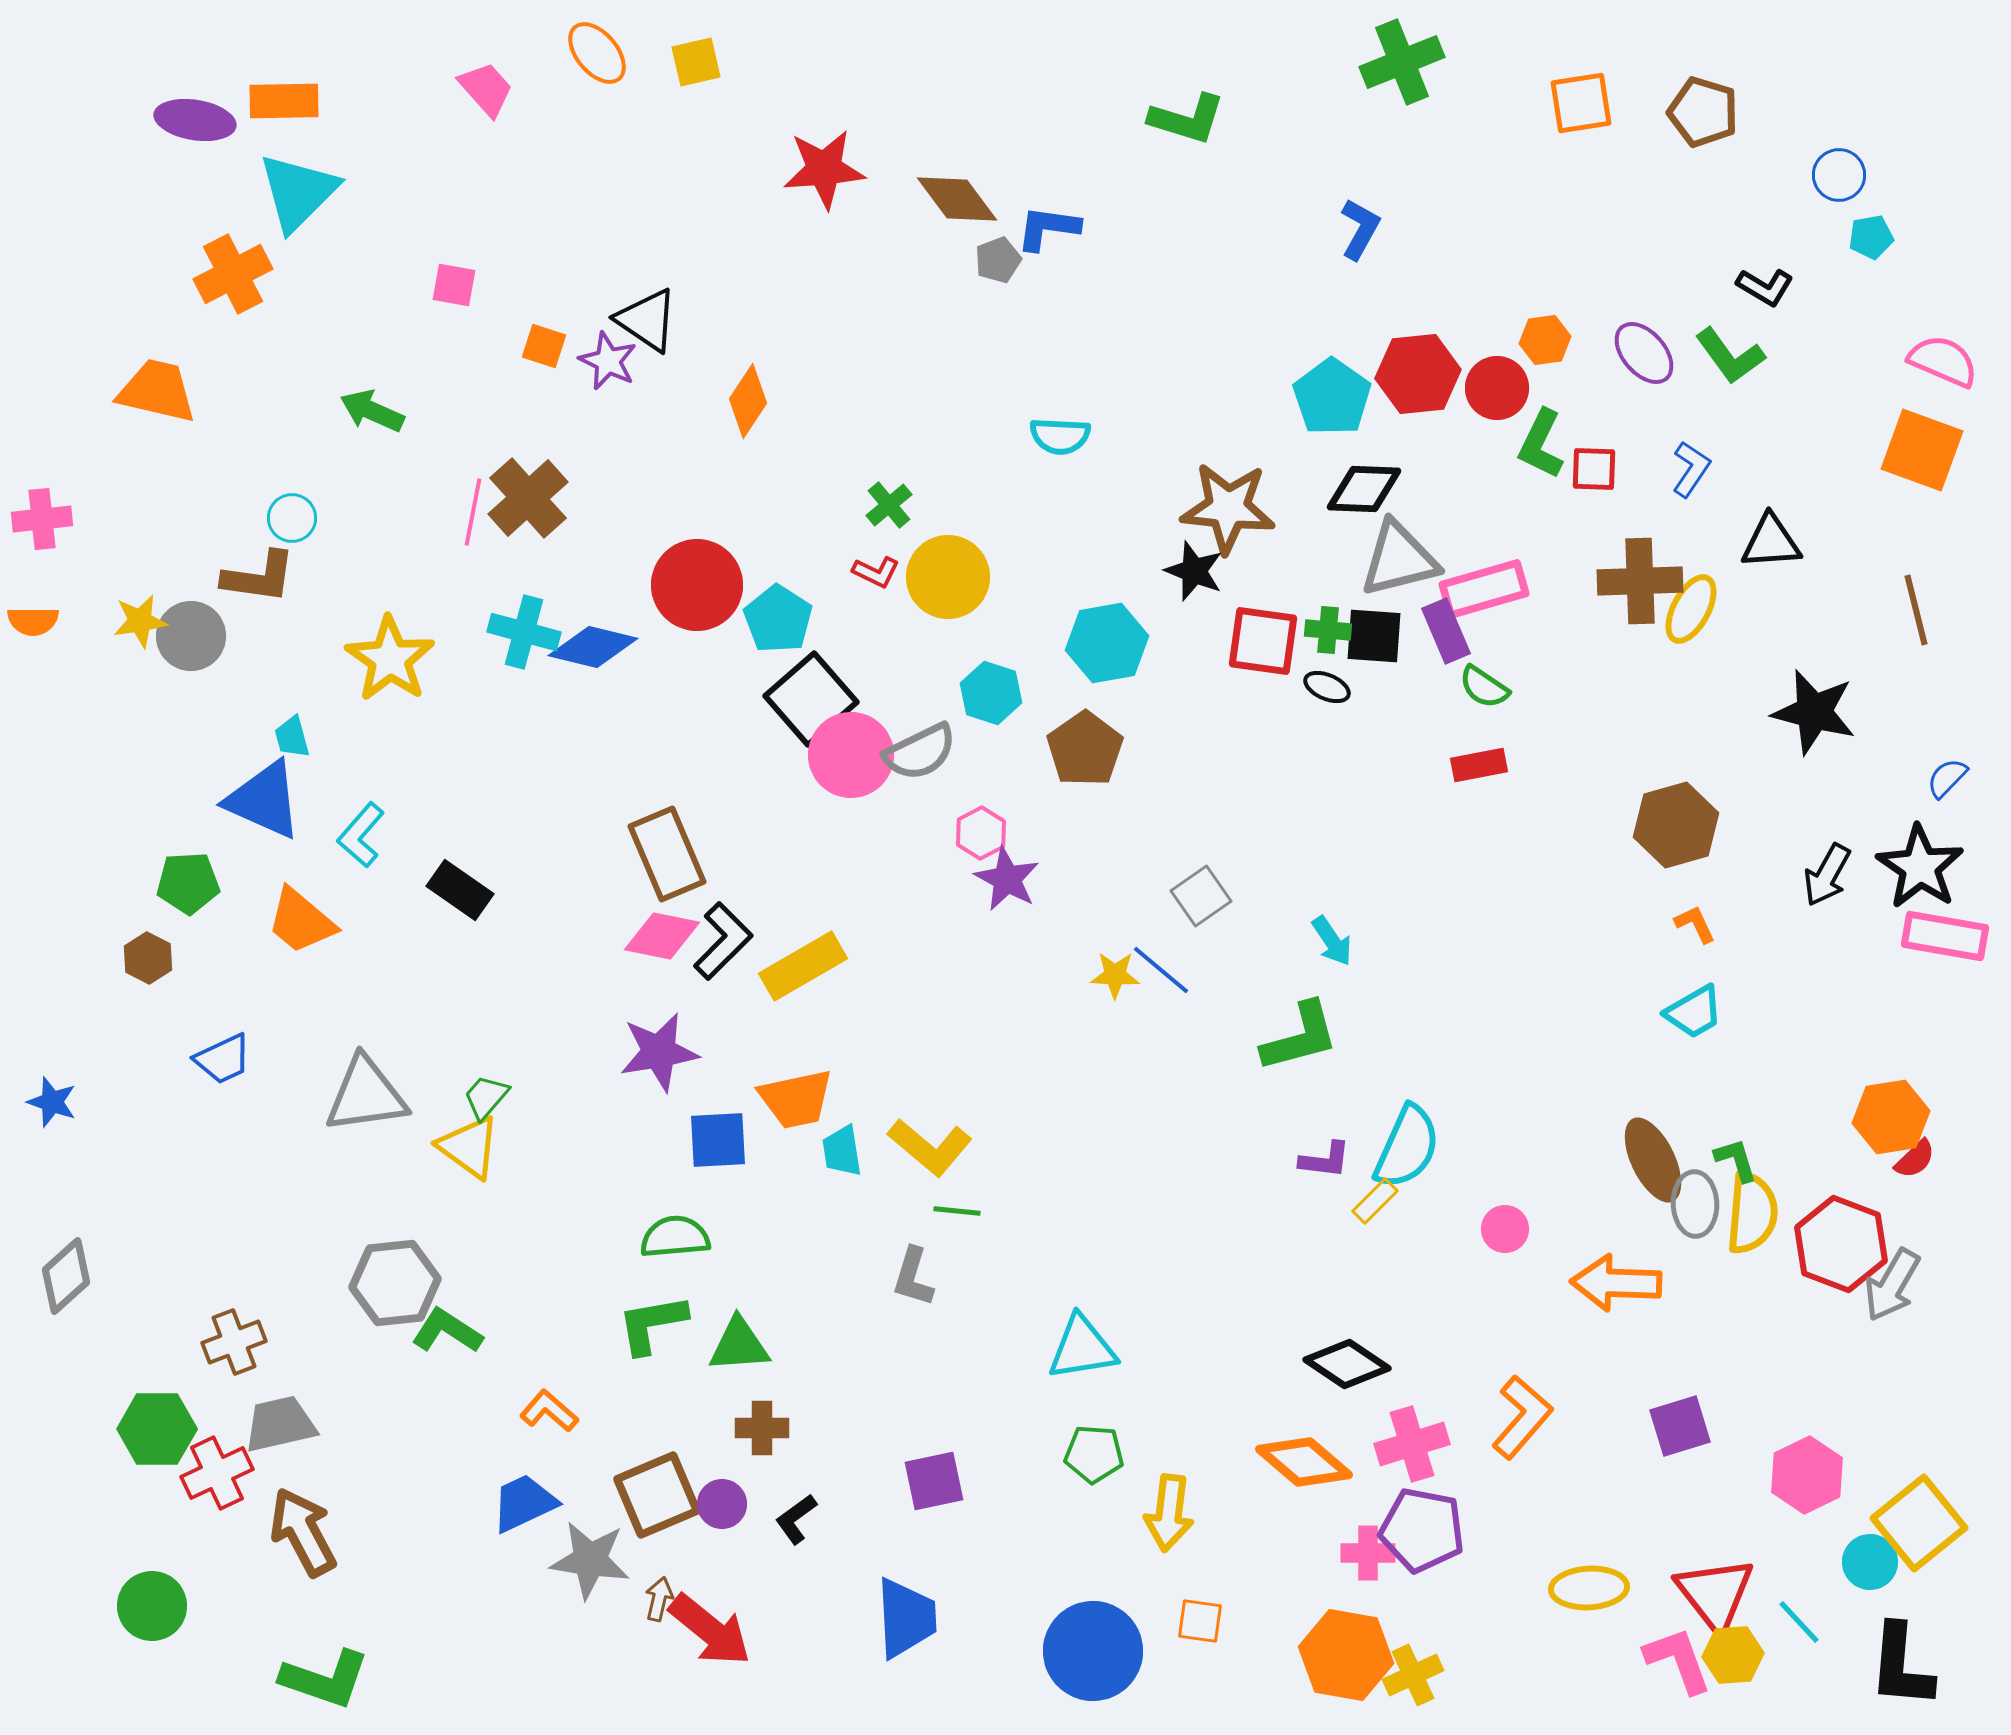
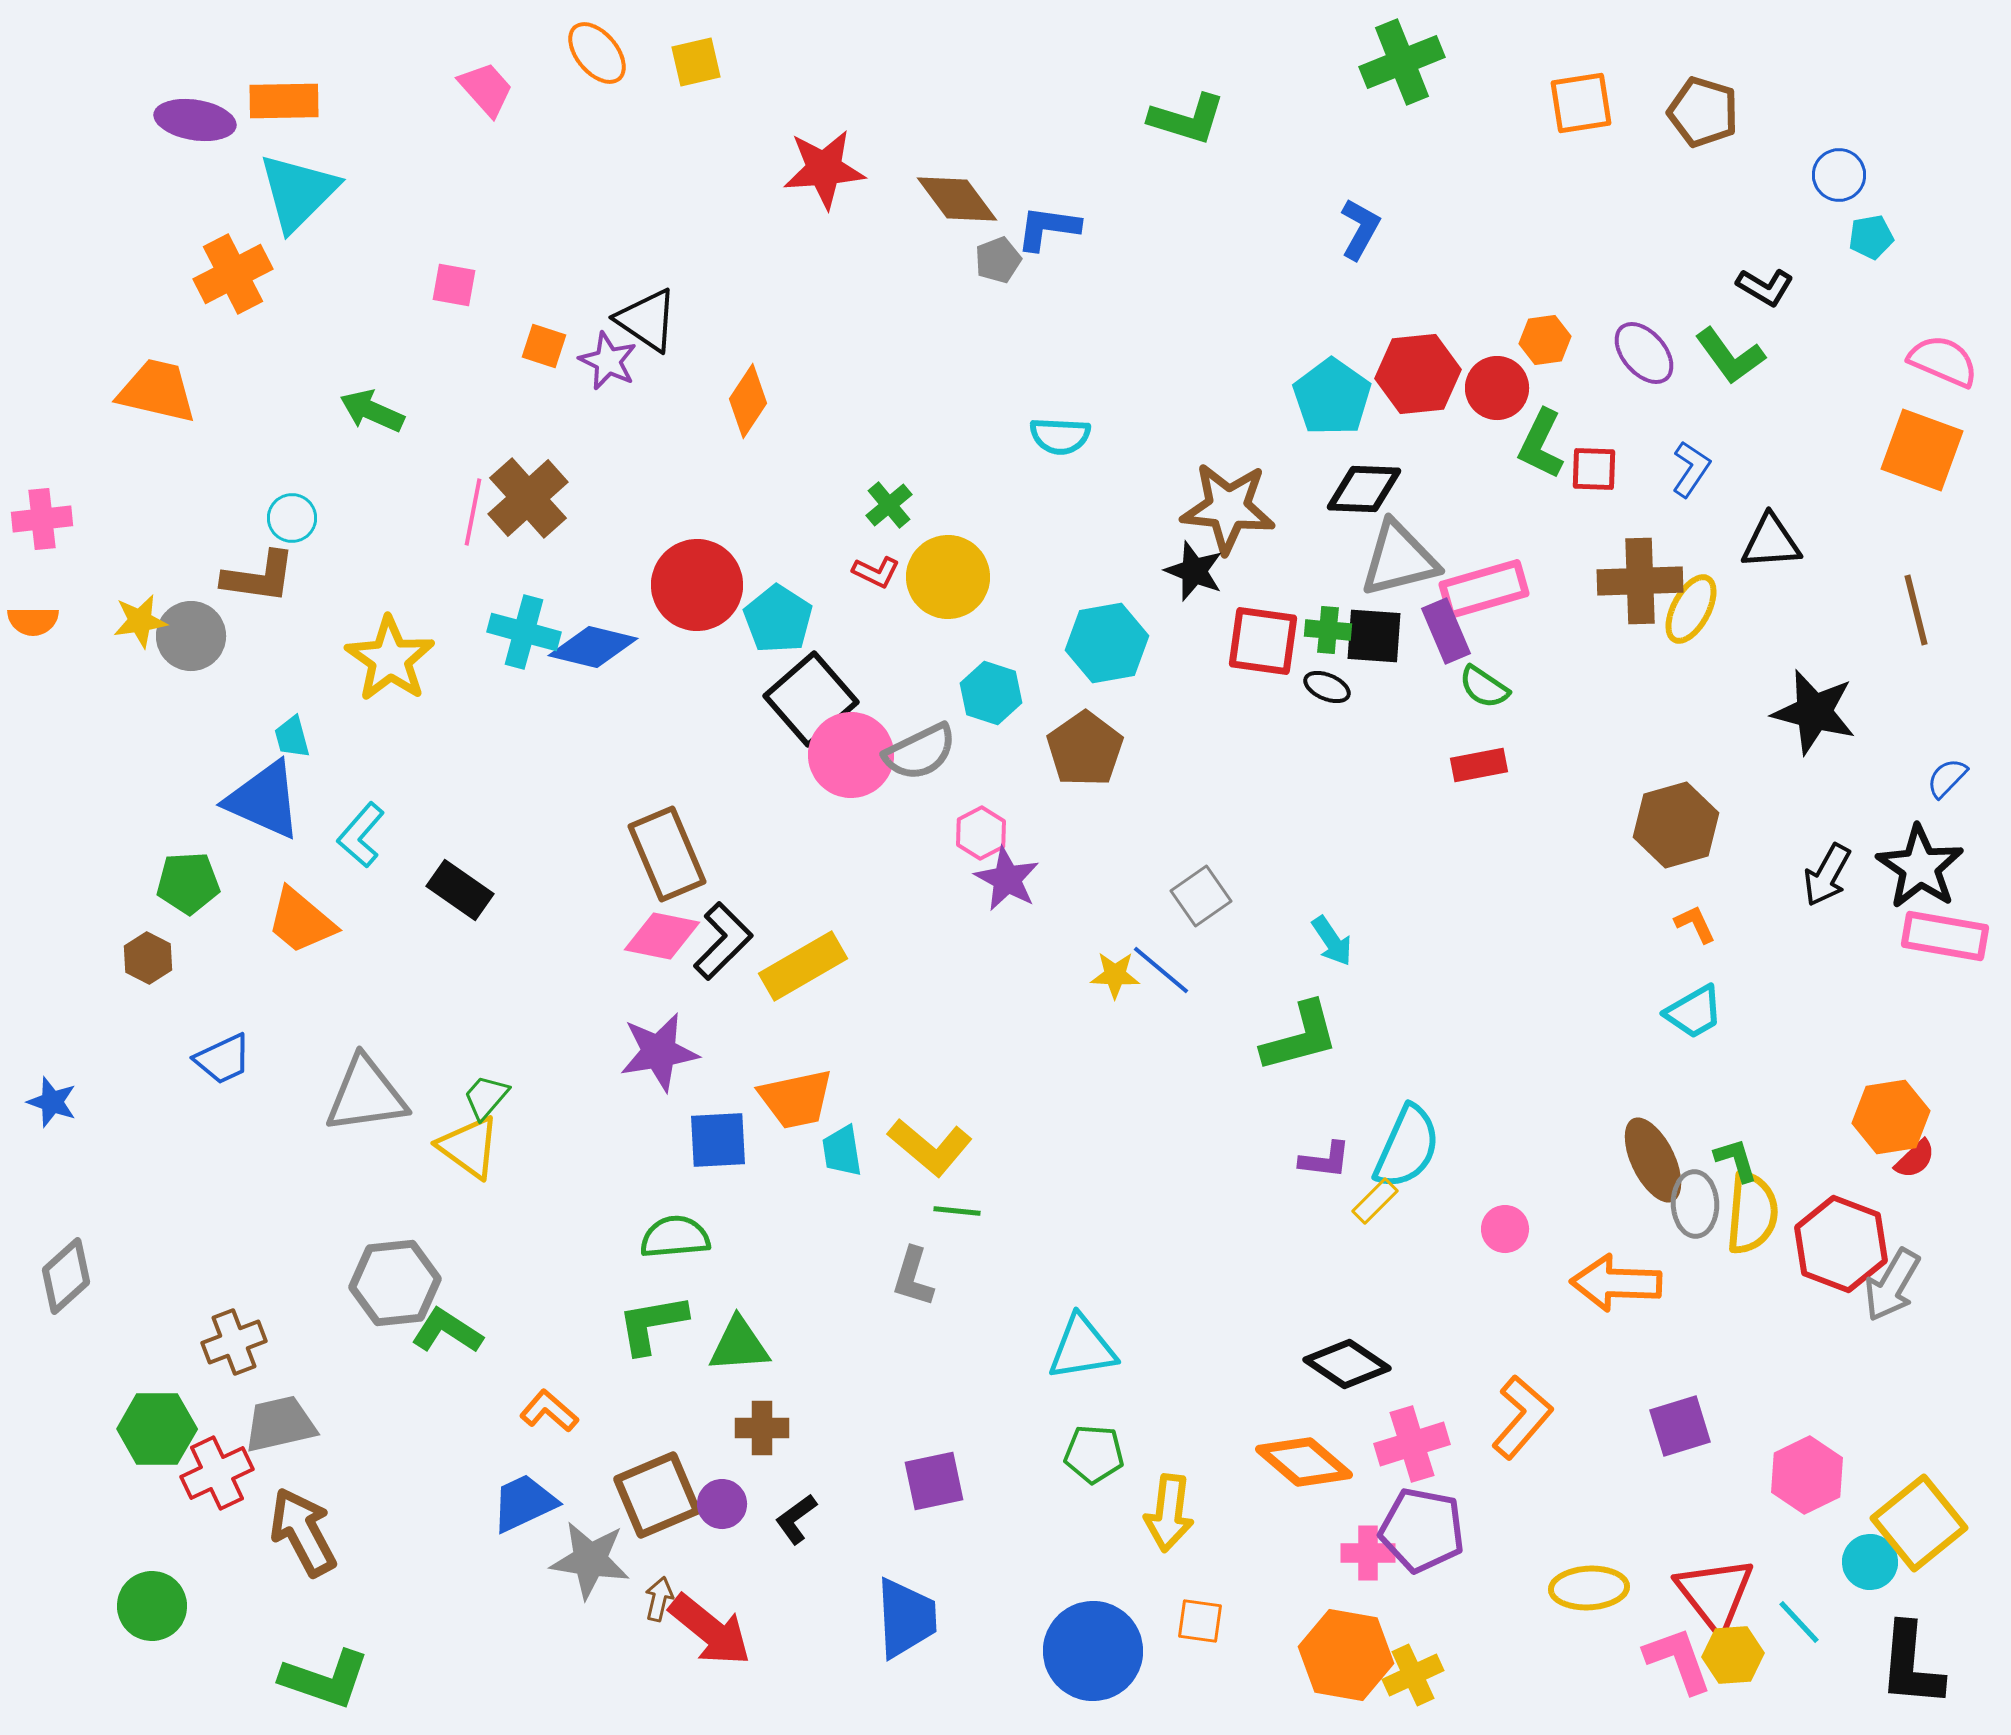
black L-shape at (1901, 1666): moved 10 px right, 1 px up
